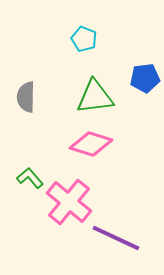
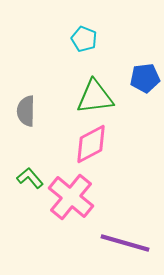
gray semicircle: moved 14 px down
pink diamond: rotated 45 degrees counterclockwise
pink cross: moved 2 px right, 5 px up
purple line: moved 9 px right, 5 px down; rotated 9 degrees counterclockwise
